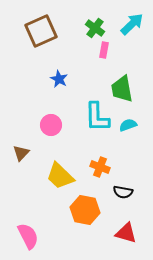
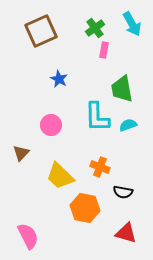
cyan arrow: rotated 105 degrees clockwise
green cross: rotated 18 degrees clockwise
orange hexagon: moved 2 px up
